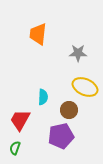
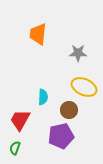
yellow ellipse: moved 1 px left
